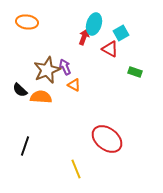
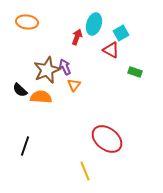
red arrow: moved 7 px left
red triangle: moved 1 px right, 1 px down
orange triangle: rotated 40 degrees clockwise
yellow line: moved 9 px right, 2 px down
